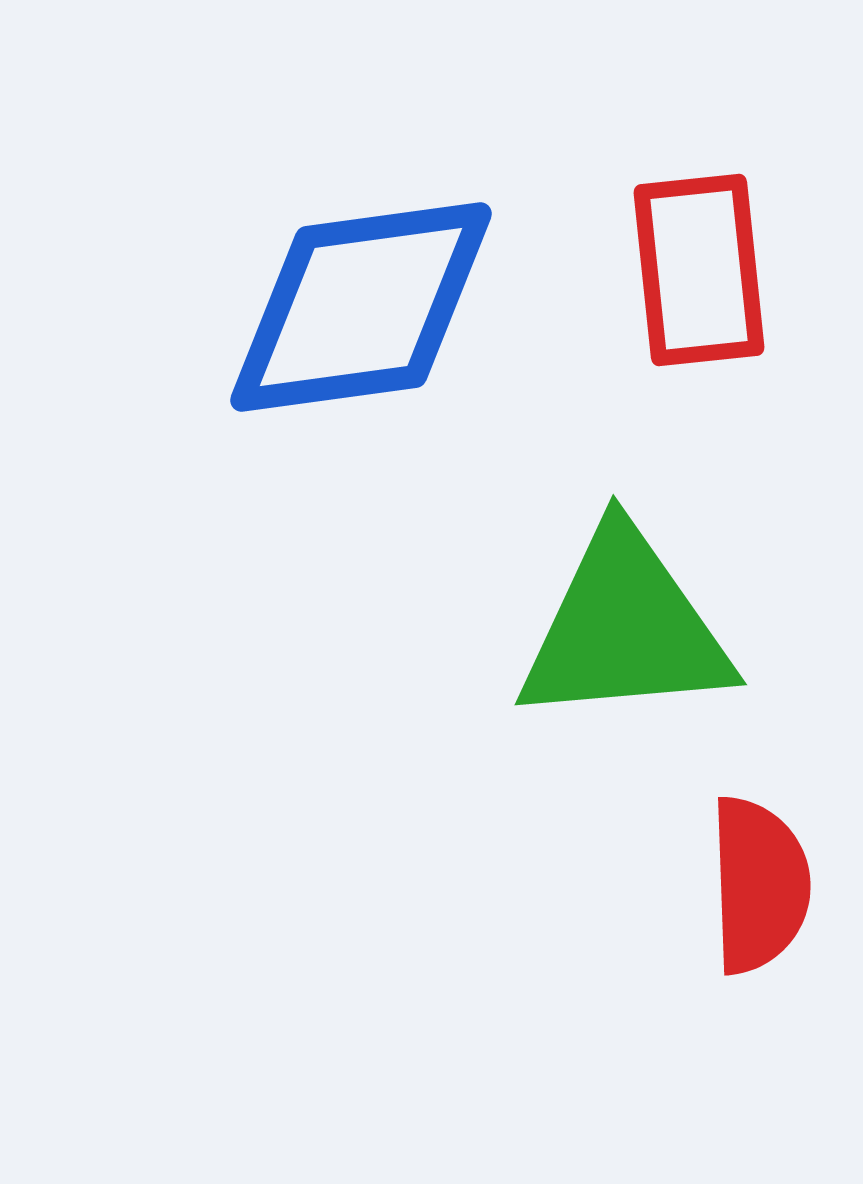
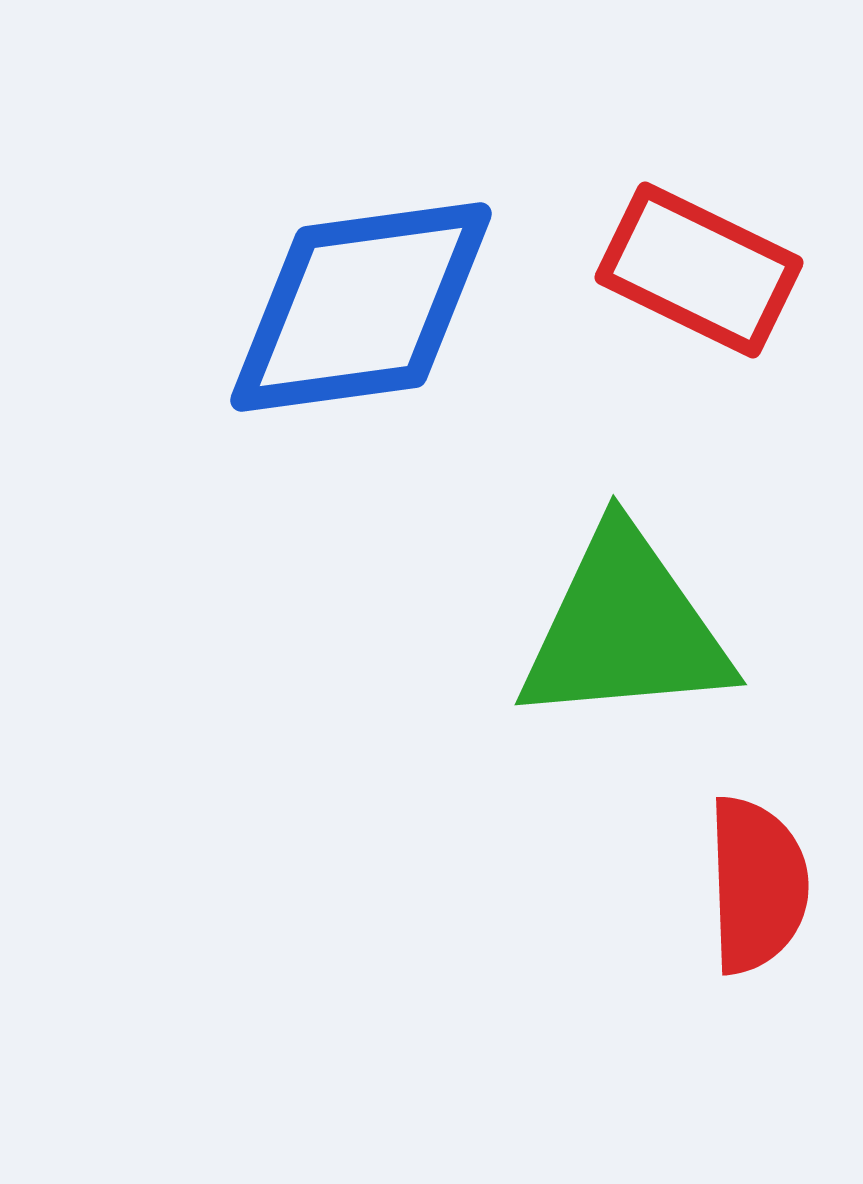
red rectangle: rotated 58 degrees counterclockwise
red semicircle: moved 2 px left
